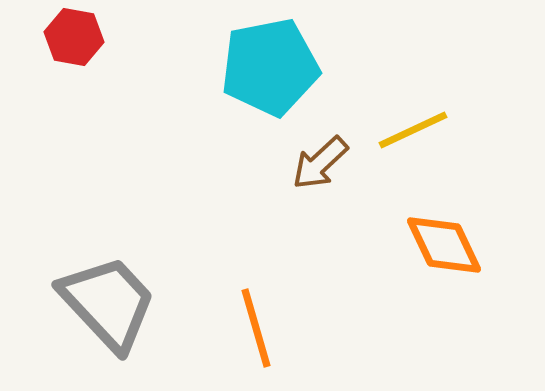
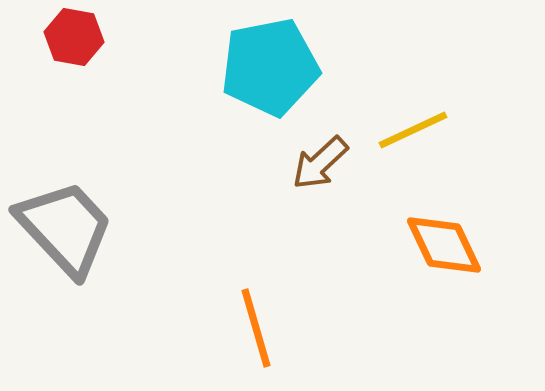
gray trapezoid: moved 43 px left, 75 px up
